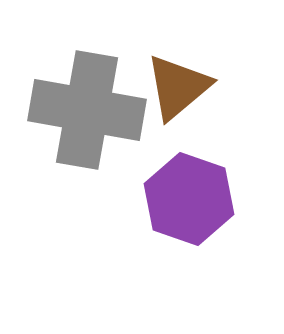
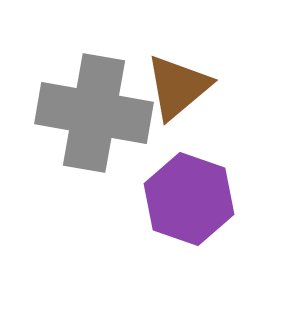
gray cross: moved 7 px right, 3 px down
